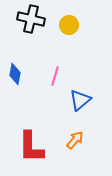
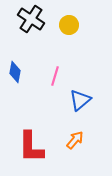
black cross: rotated 20 degrees clockwise
blue diamond: moved 2 px up
